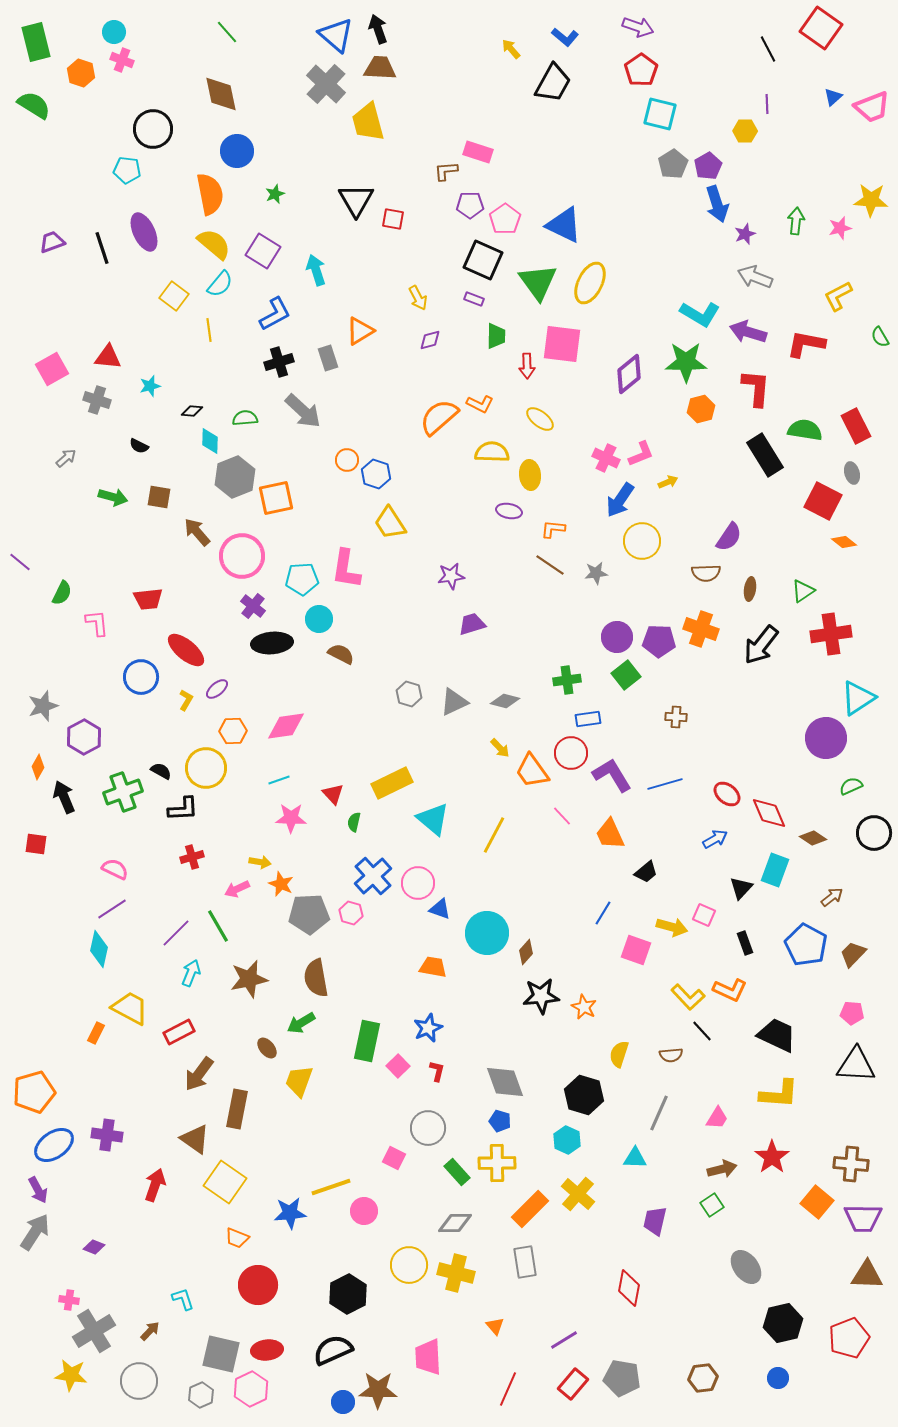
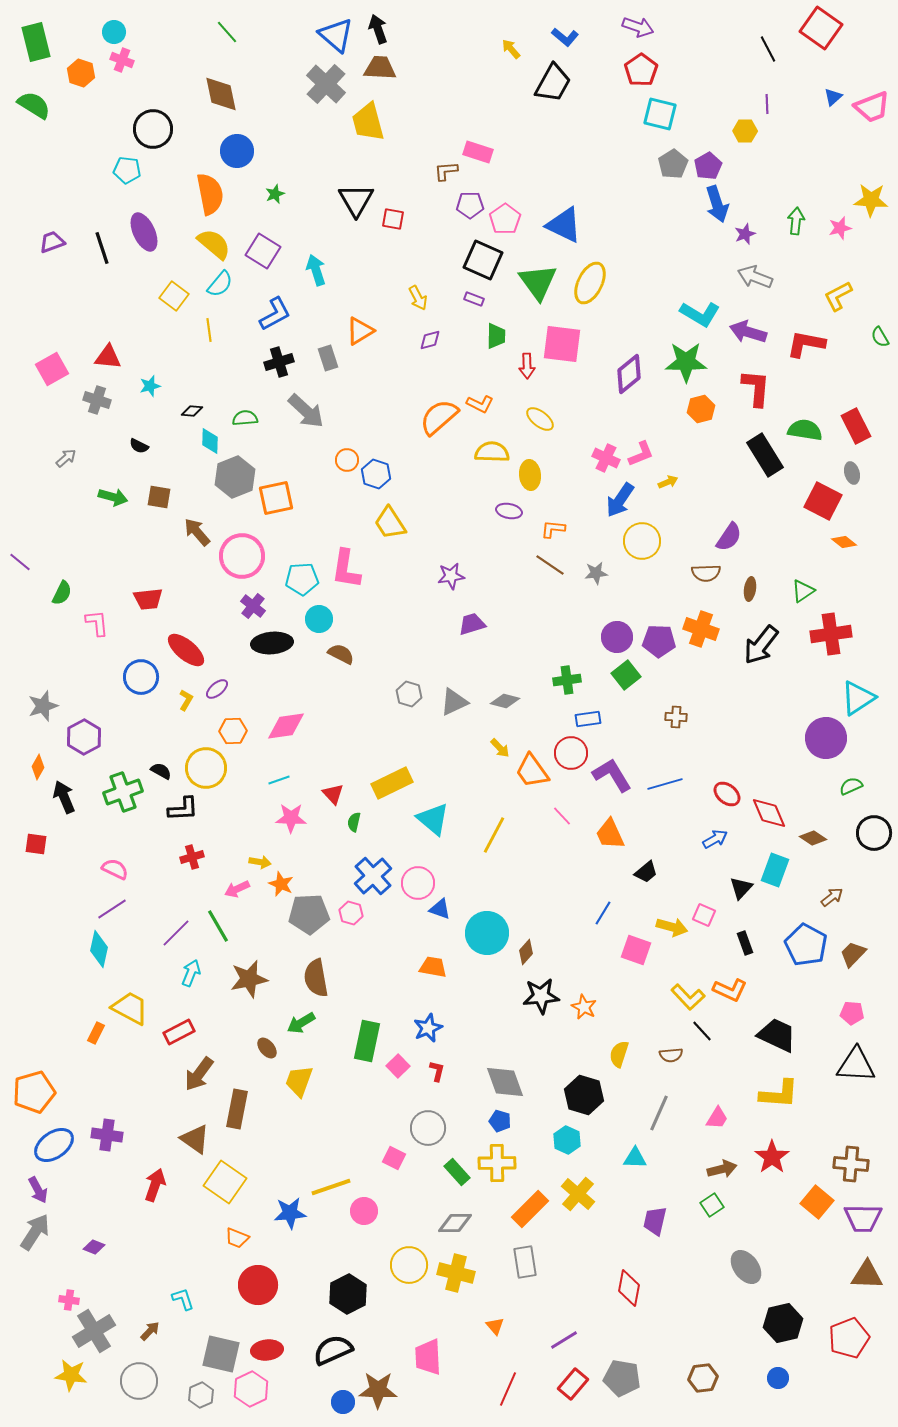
gray arrow at (303, 411): moved 3 px right
